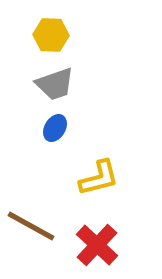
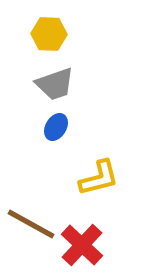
yellow hexagon: moved 2 px left, 1 px up
blue ellipse: moved 1 px right, 1 px up
brown line: moved 2 px up
red cross: moved 15 px left
